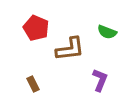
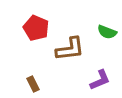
purple L-shape: rotated 45 degrees clockwise
